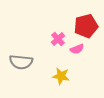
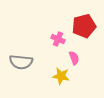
red pentagon: moved 2 px left
pink cross: rotated 24 degrees counterclockwise
pink semicircle: moved 3 px left, 9 px down; rotated 88 degrees counterclockwise
